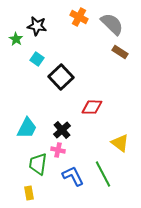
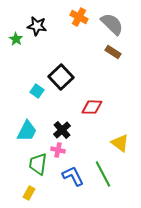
brown rectangle: moved 7 px left
cyan square: moved 32 px down
cyan trapezoid: moved 3 px down
yellow rectangle: rotated 40 degrees clockwise
